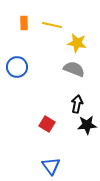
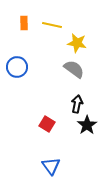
gray semicircle: rotated 15 degrees clockwise
black star: rotated 30 degrees counterclockwise
